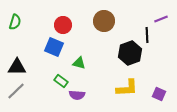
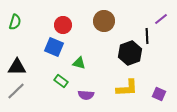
purple line: rotated 16 degrees counterclockwise
black line: moved 1 px down
purple semicircle: moved 9 px right
